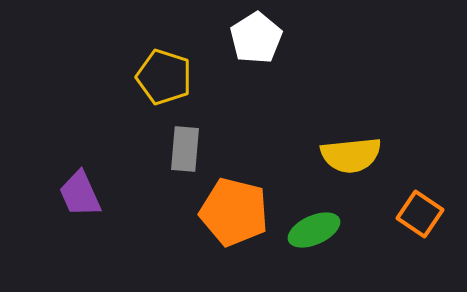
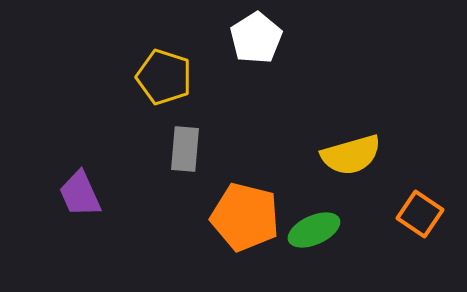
yellow semicircle: rotated 10 degrees counterclockwise
orange pentagon: moved 11 px right, 5 px down
